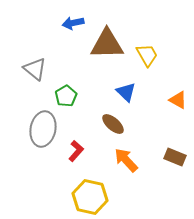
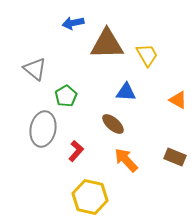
blue triangle: rotated 40 degrees counterclockwise
